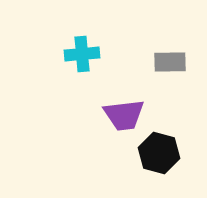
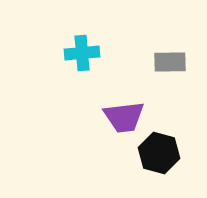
cyan cross: moved 1 px up
purple trapezoid: moved 2 px down
